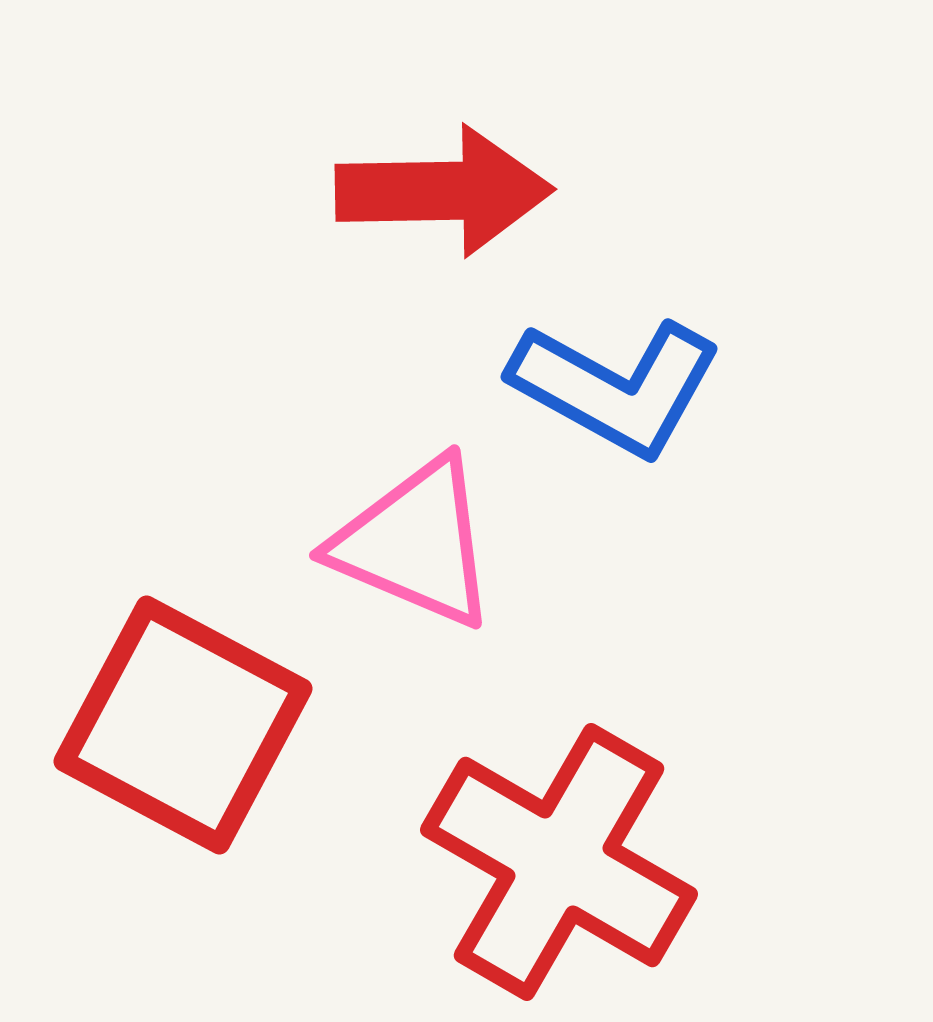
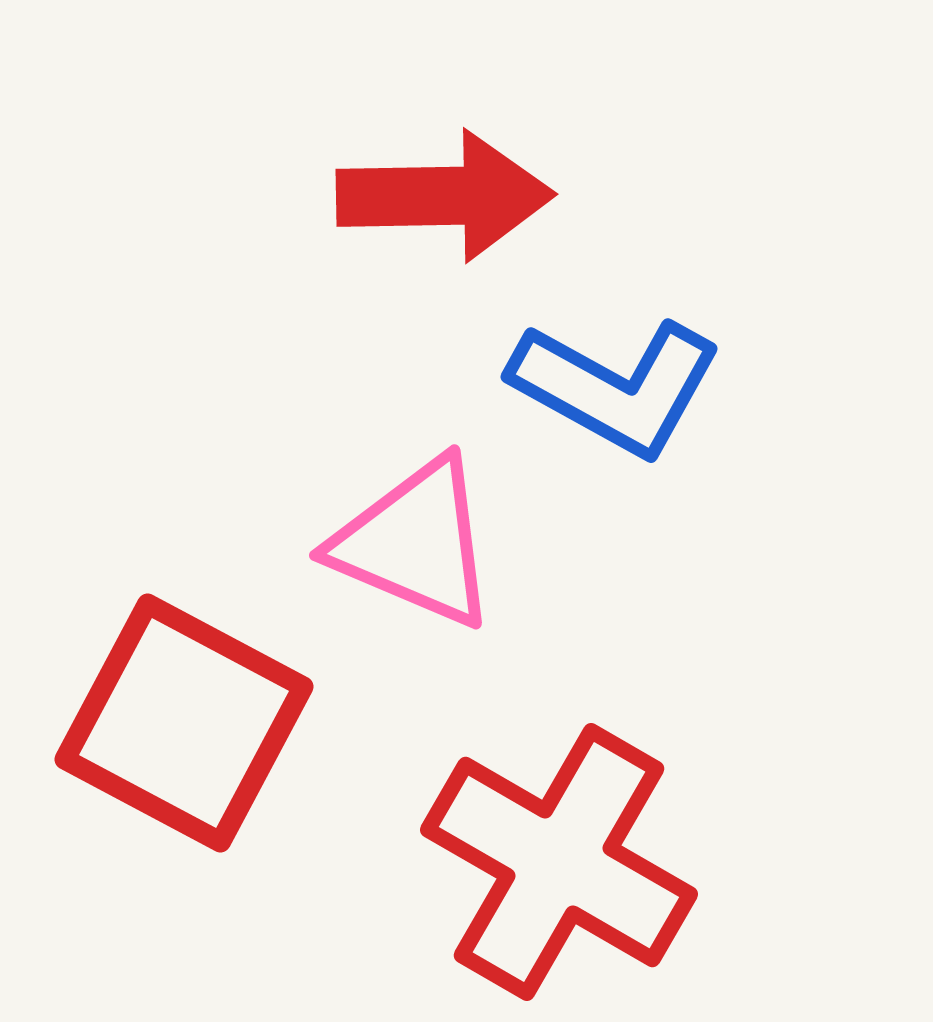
red arrow: moved 1 px right, 5 px down
red square: moved 1 px right, 2 px up
